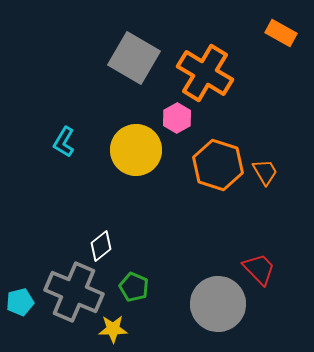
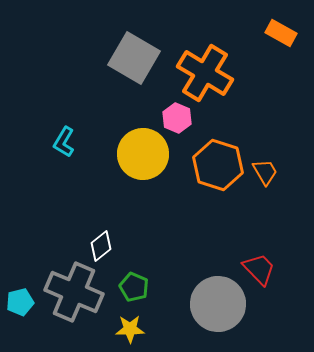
pink hexagon: rotated 8 degrees counterclockwise
yellow circle: moved 7 px right, 4 px down
yellow star: moved 17 px right
